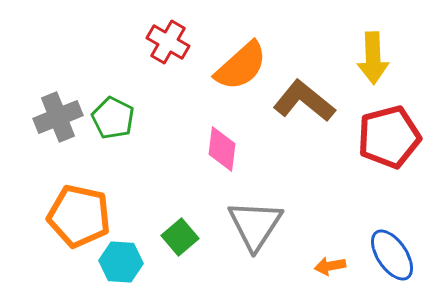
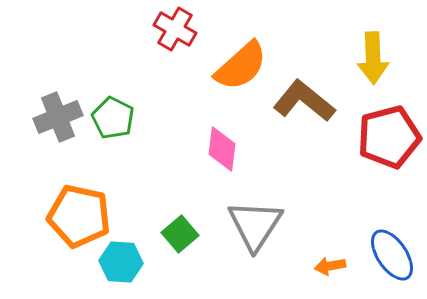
red cross: moved 7 px right, 13 px up
green square: moved 3 px up
